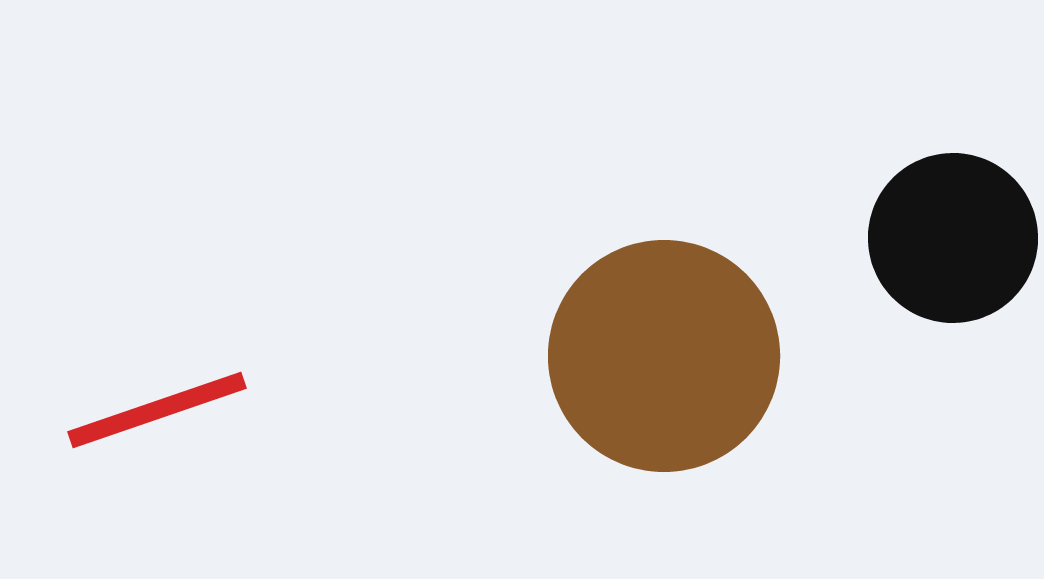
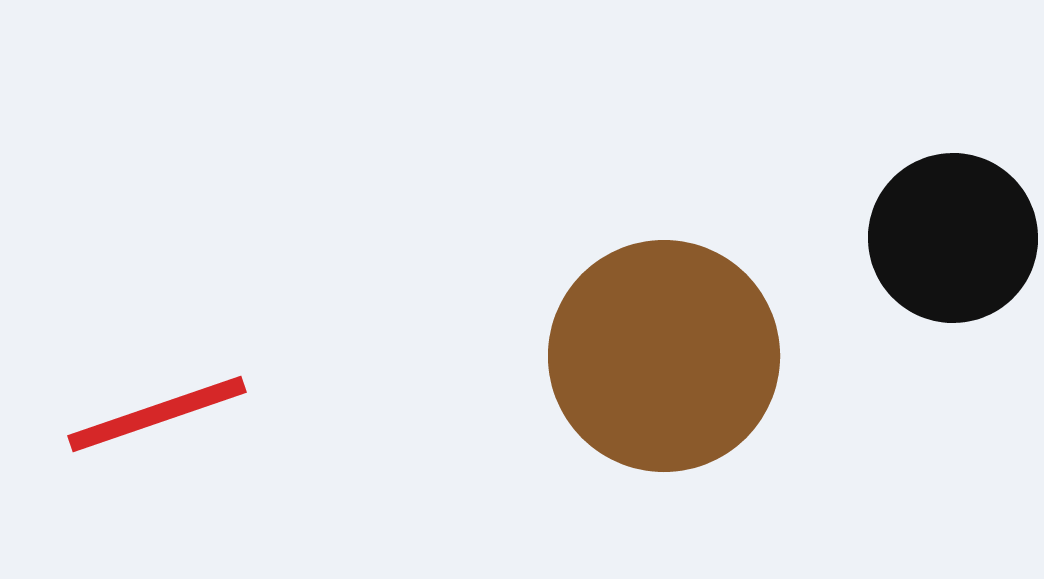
red line: moved 4 px down
